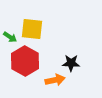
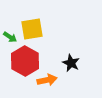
yellow square: rotated 15 degrees counterclockwise
black star: rotated 24 degrees clockwise
orange arrow: moved 8 px left
